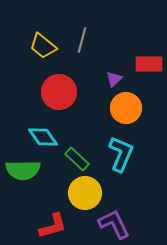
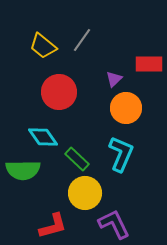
gray line: rotated 20 degrees clockwise
